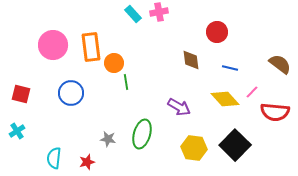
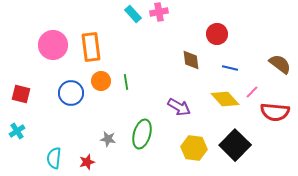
red circle: moved 2 px down
orange circle: moved 13 px left, 18 px down
